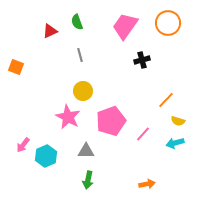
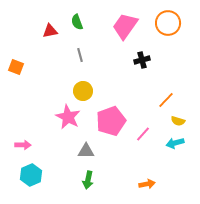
red triangle: rotated 14 degrees clockwise
pink arrow: rotated 126 degrees counterclockwise
cyan hexagon: moved 15 px left, 19 px down
